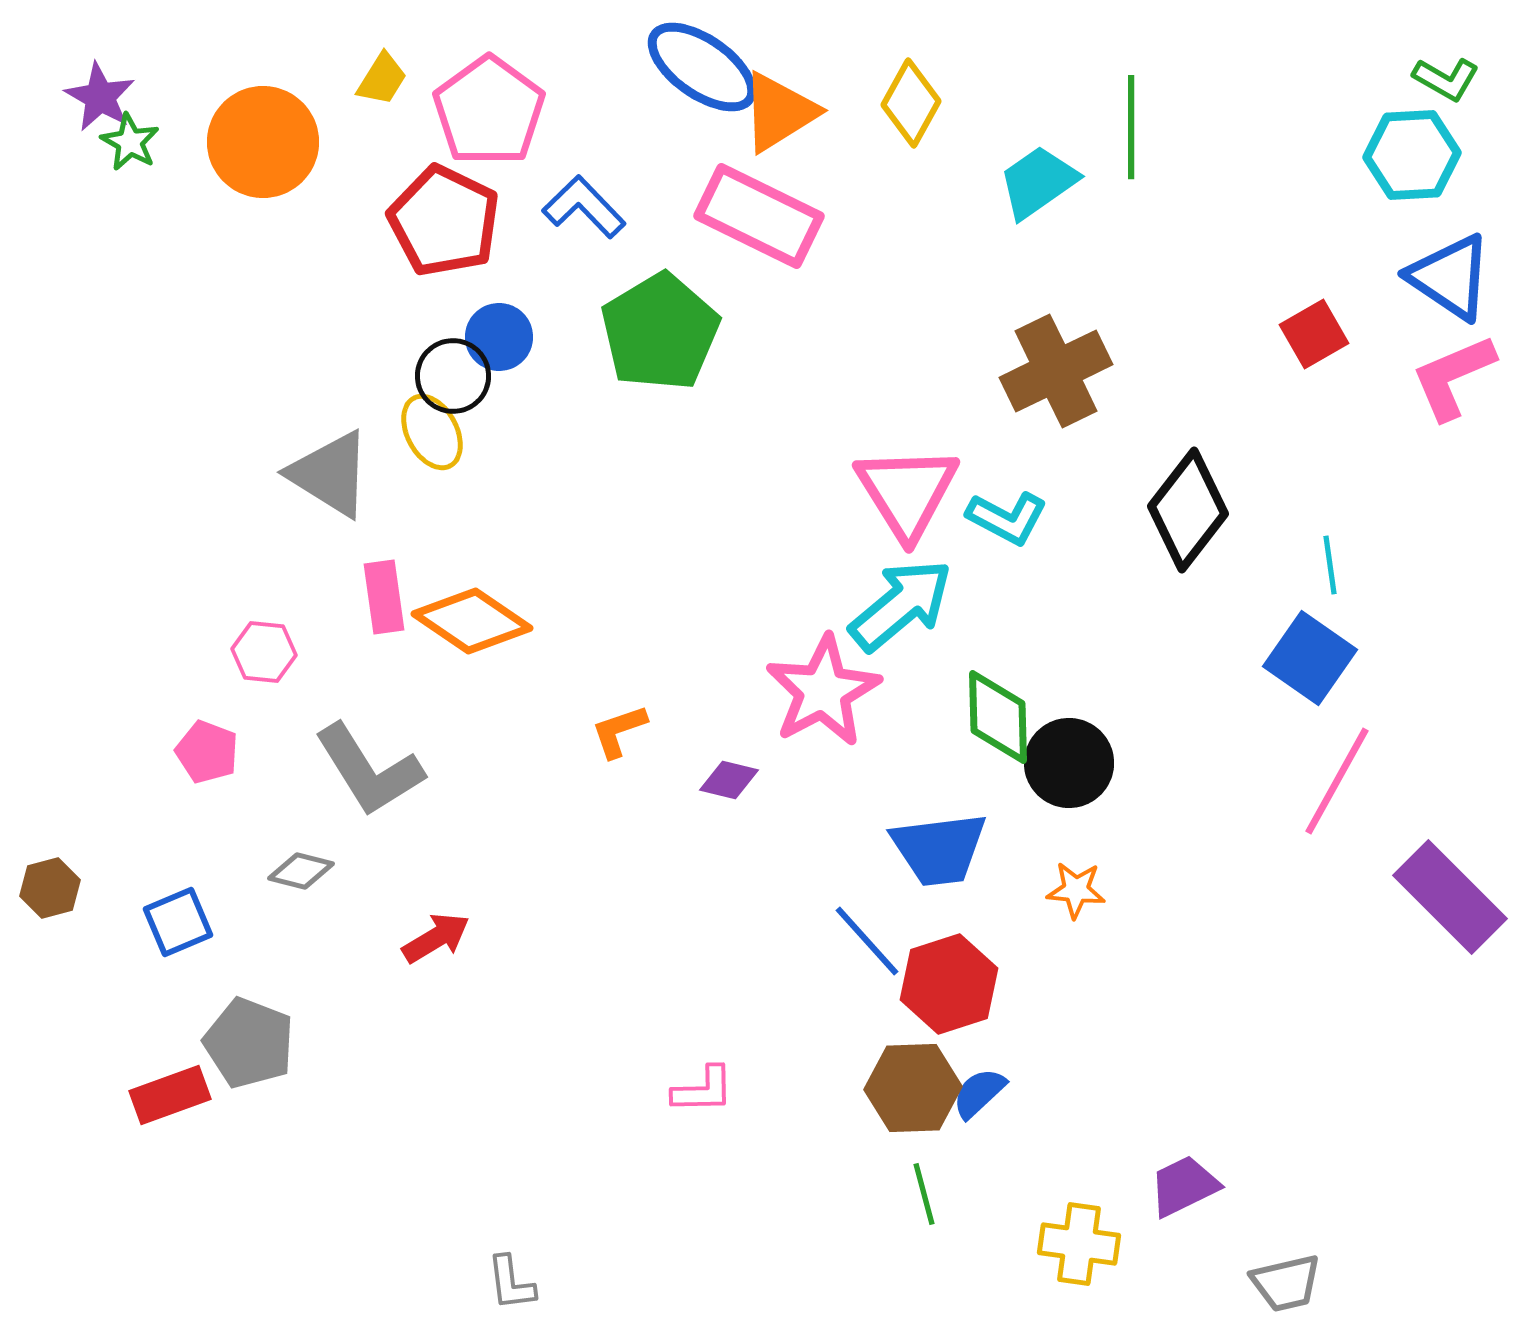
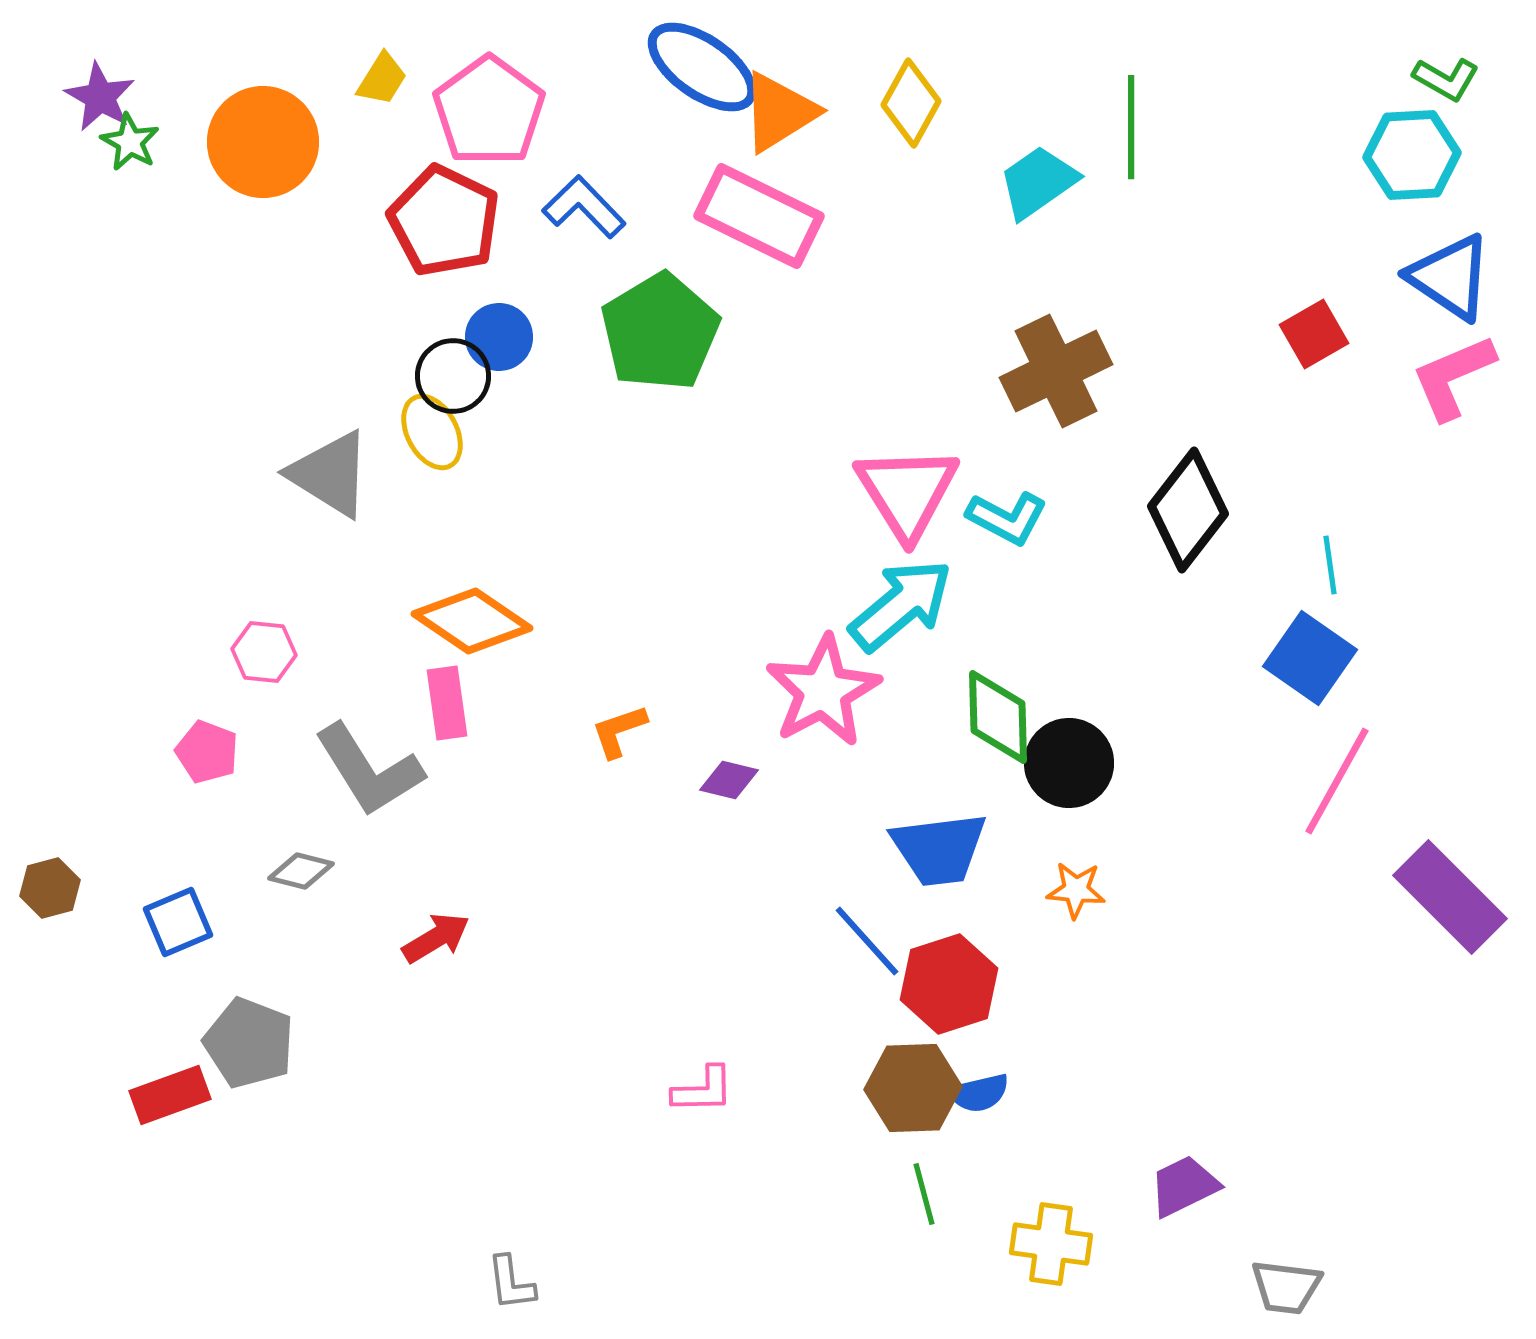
pink rectangle at (384, 597): moved 63 px right, 106 px down
blue semicircle at (979, 1093): rotated 150 degrees counterclockwise
yellow cross at (1079, 1244): moved 28 px left
gray trapezoid at (1286, 1283): moved 4 px down; rotated 20 degrees clockwise
